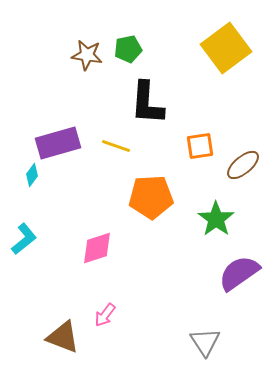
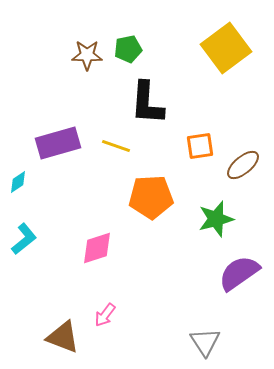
brown star: rotated 8 degrees counterclockwise
cyan diamond: moved 14 px left, 7 px down; rotated 20 degrees clockwise
green star: rotated 21 degrees clockwise
